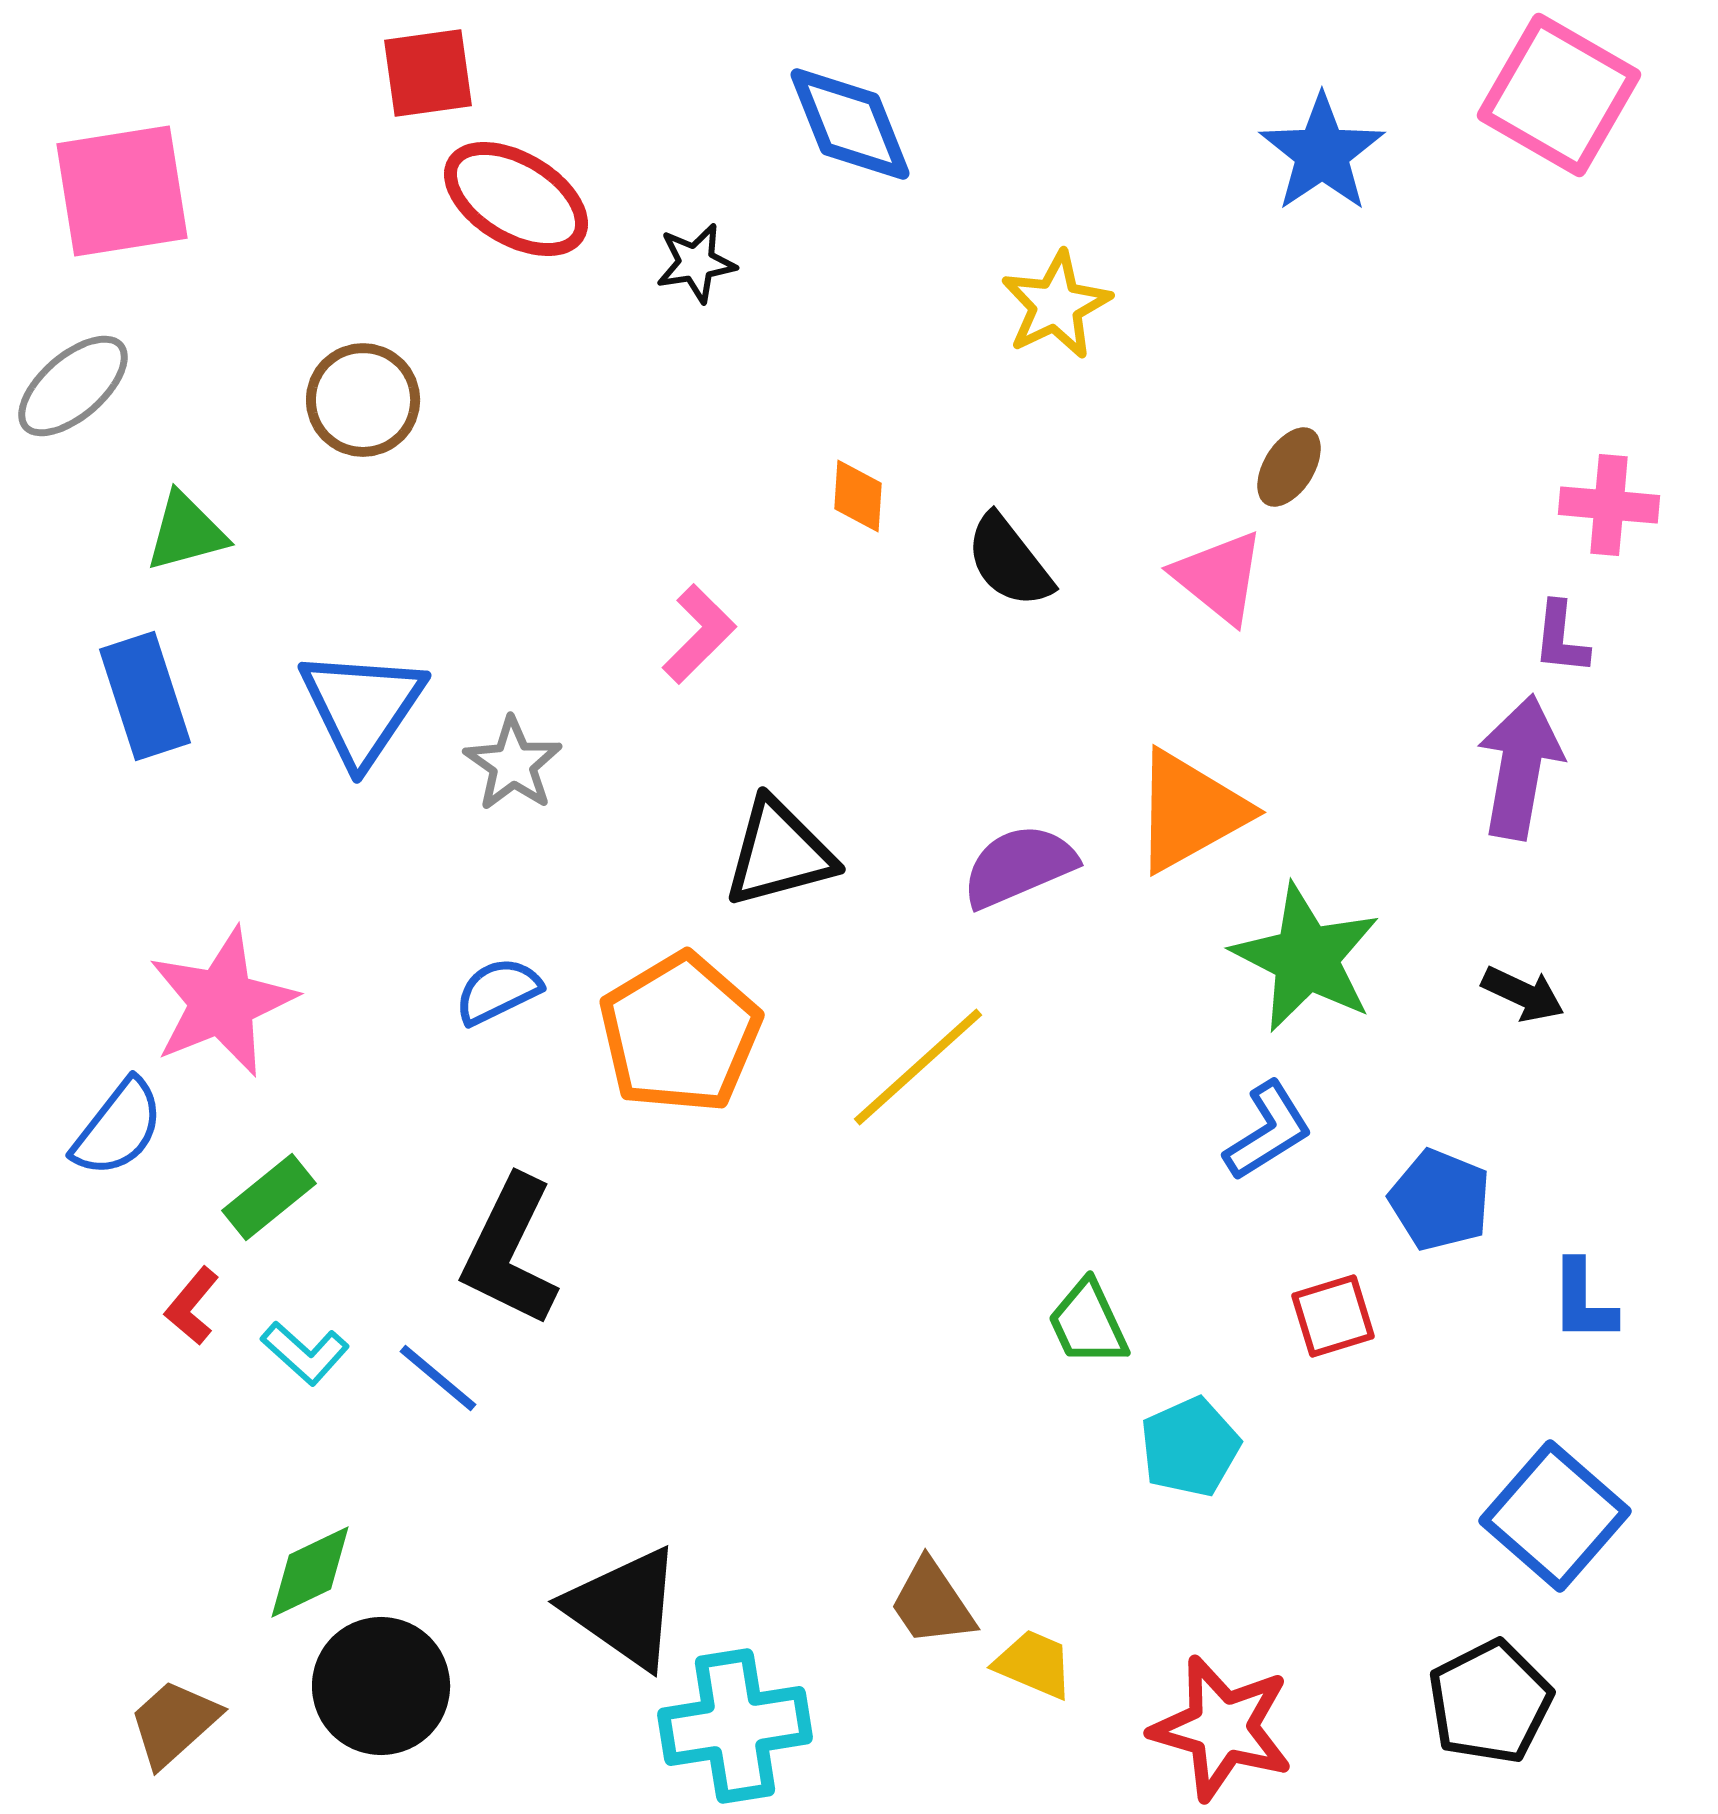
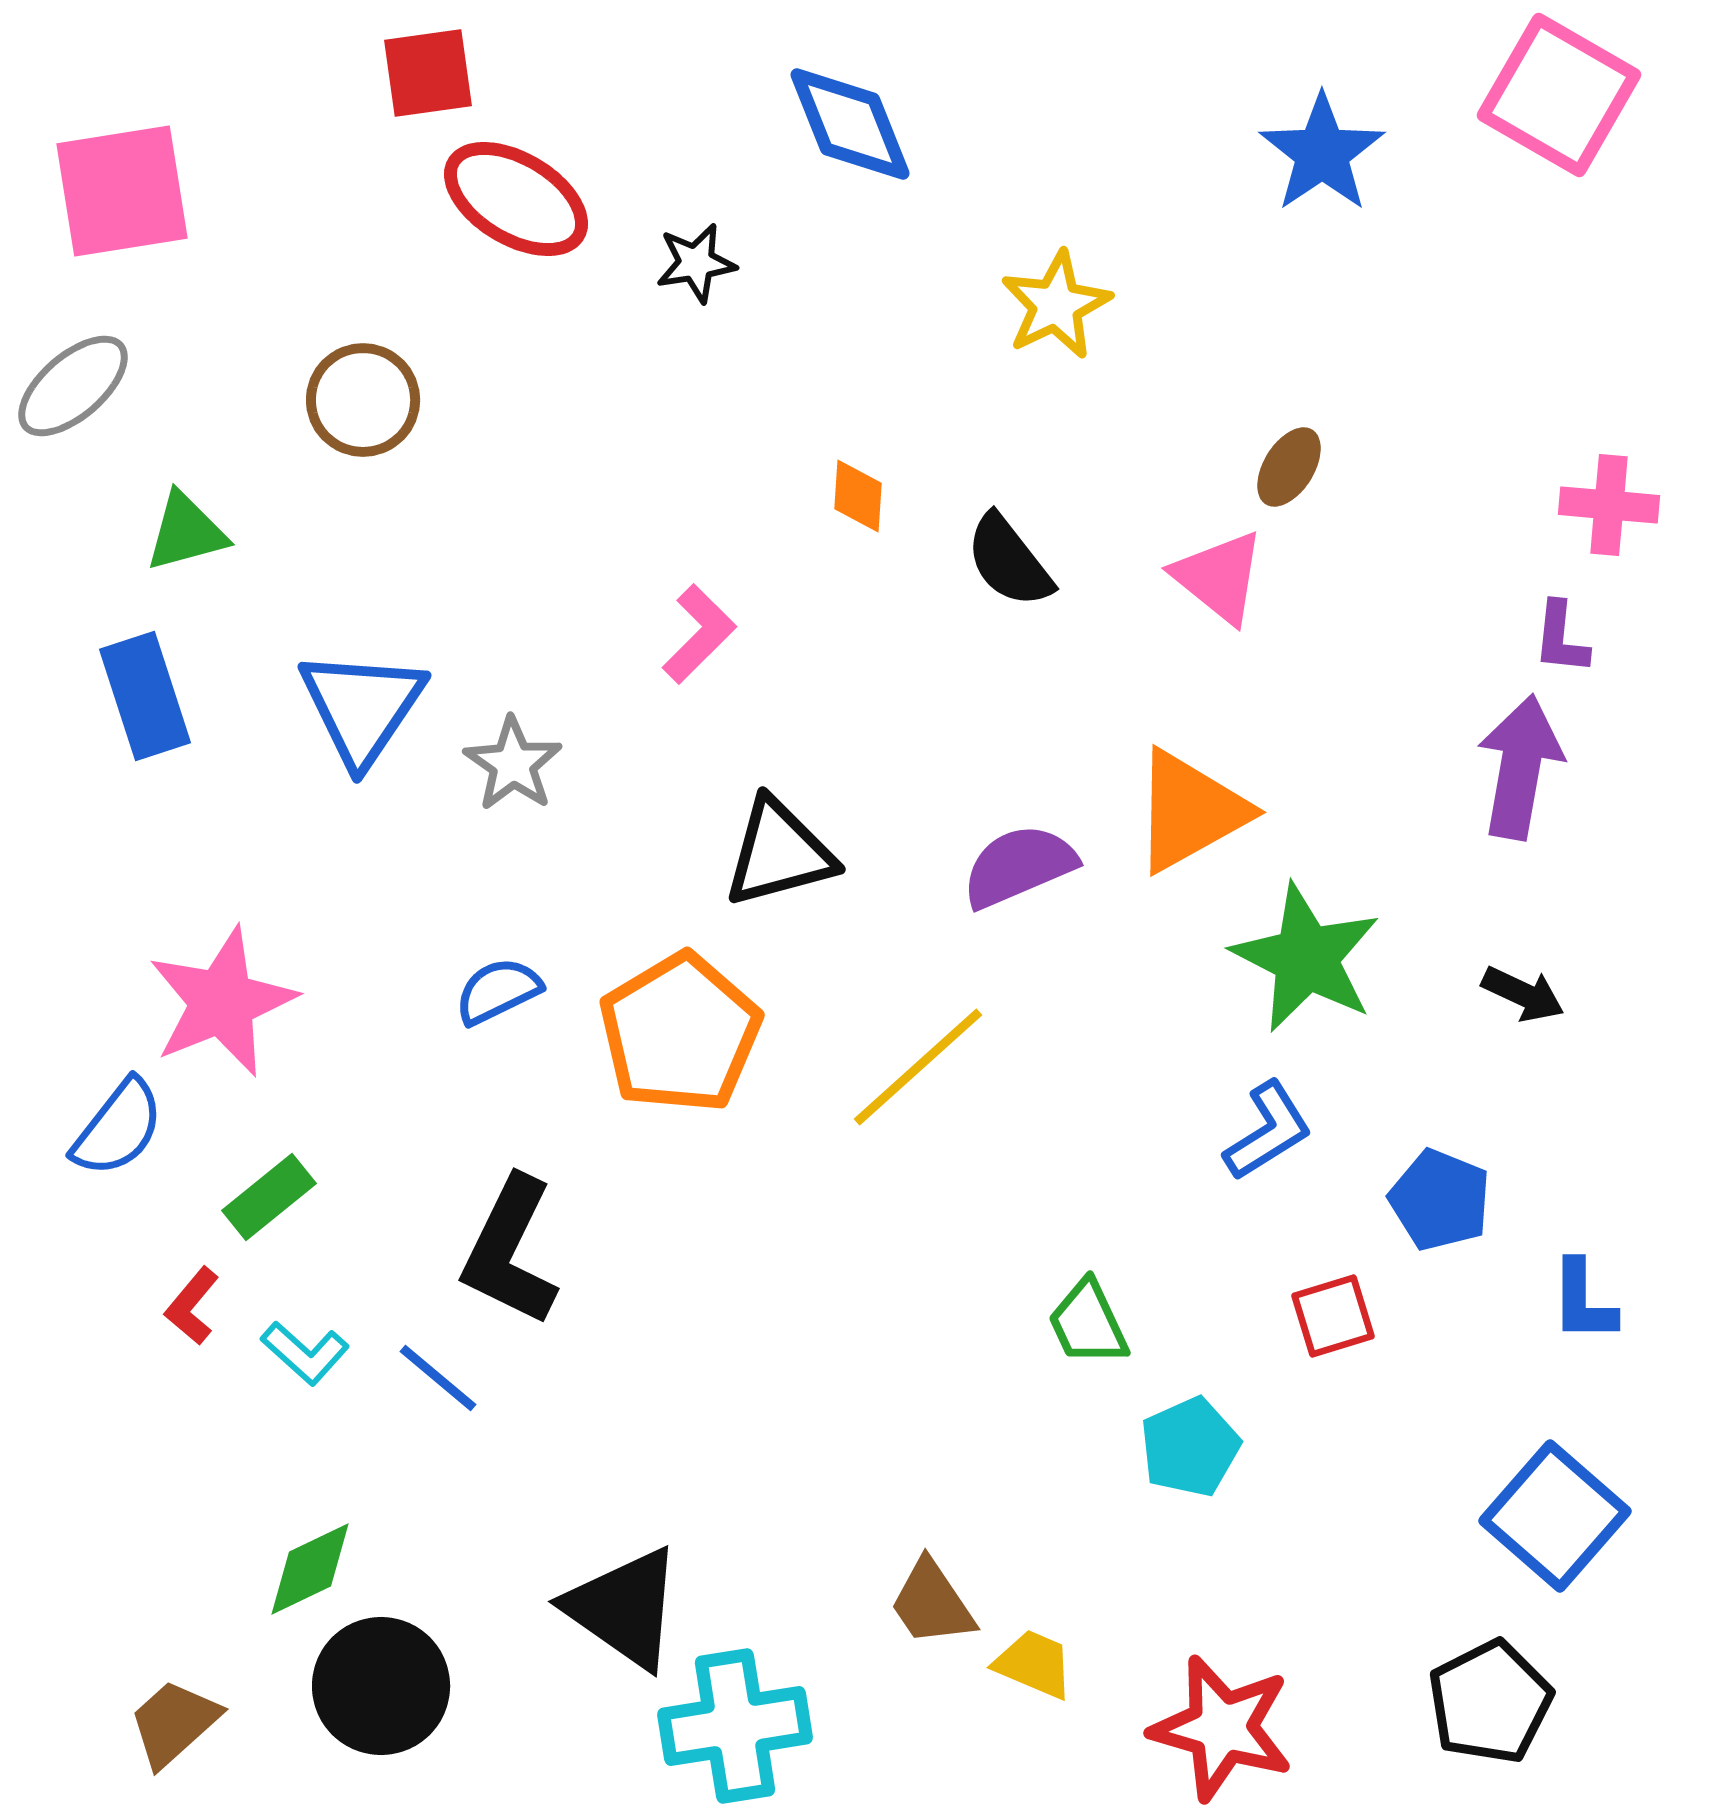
green diamond at (310, 1572): moved 3 px up
